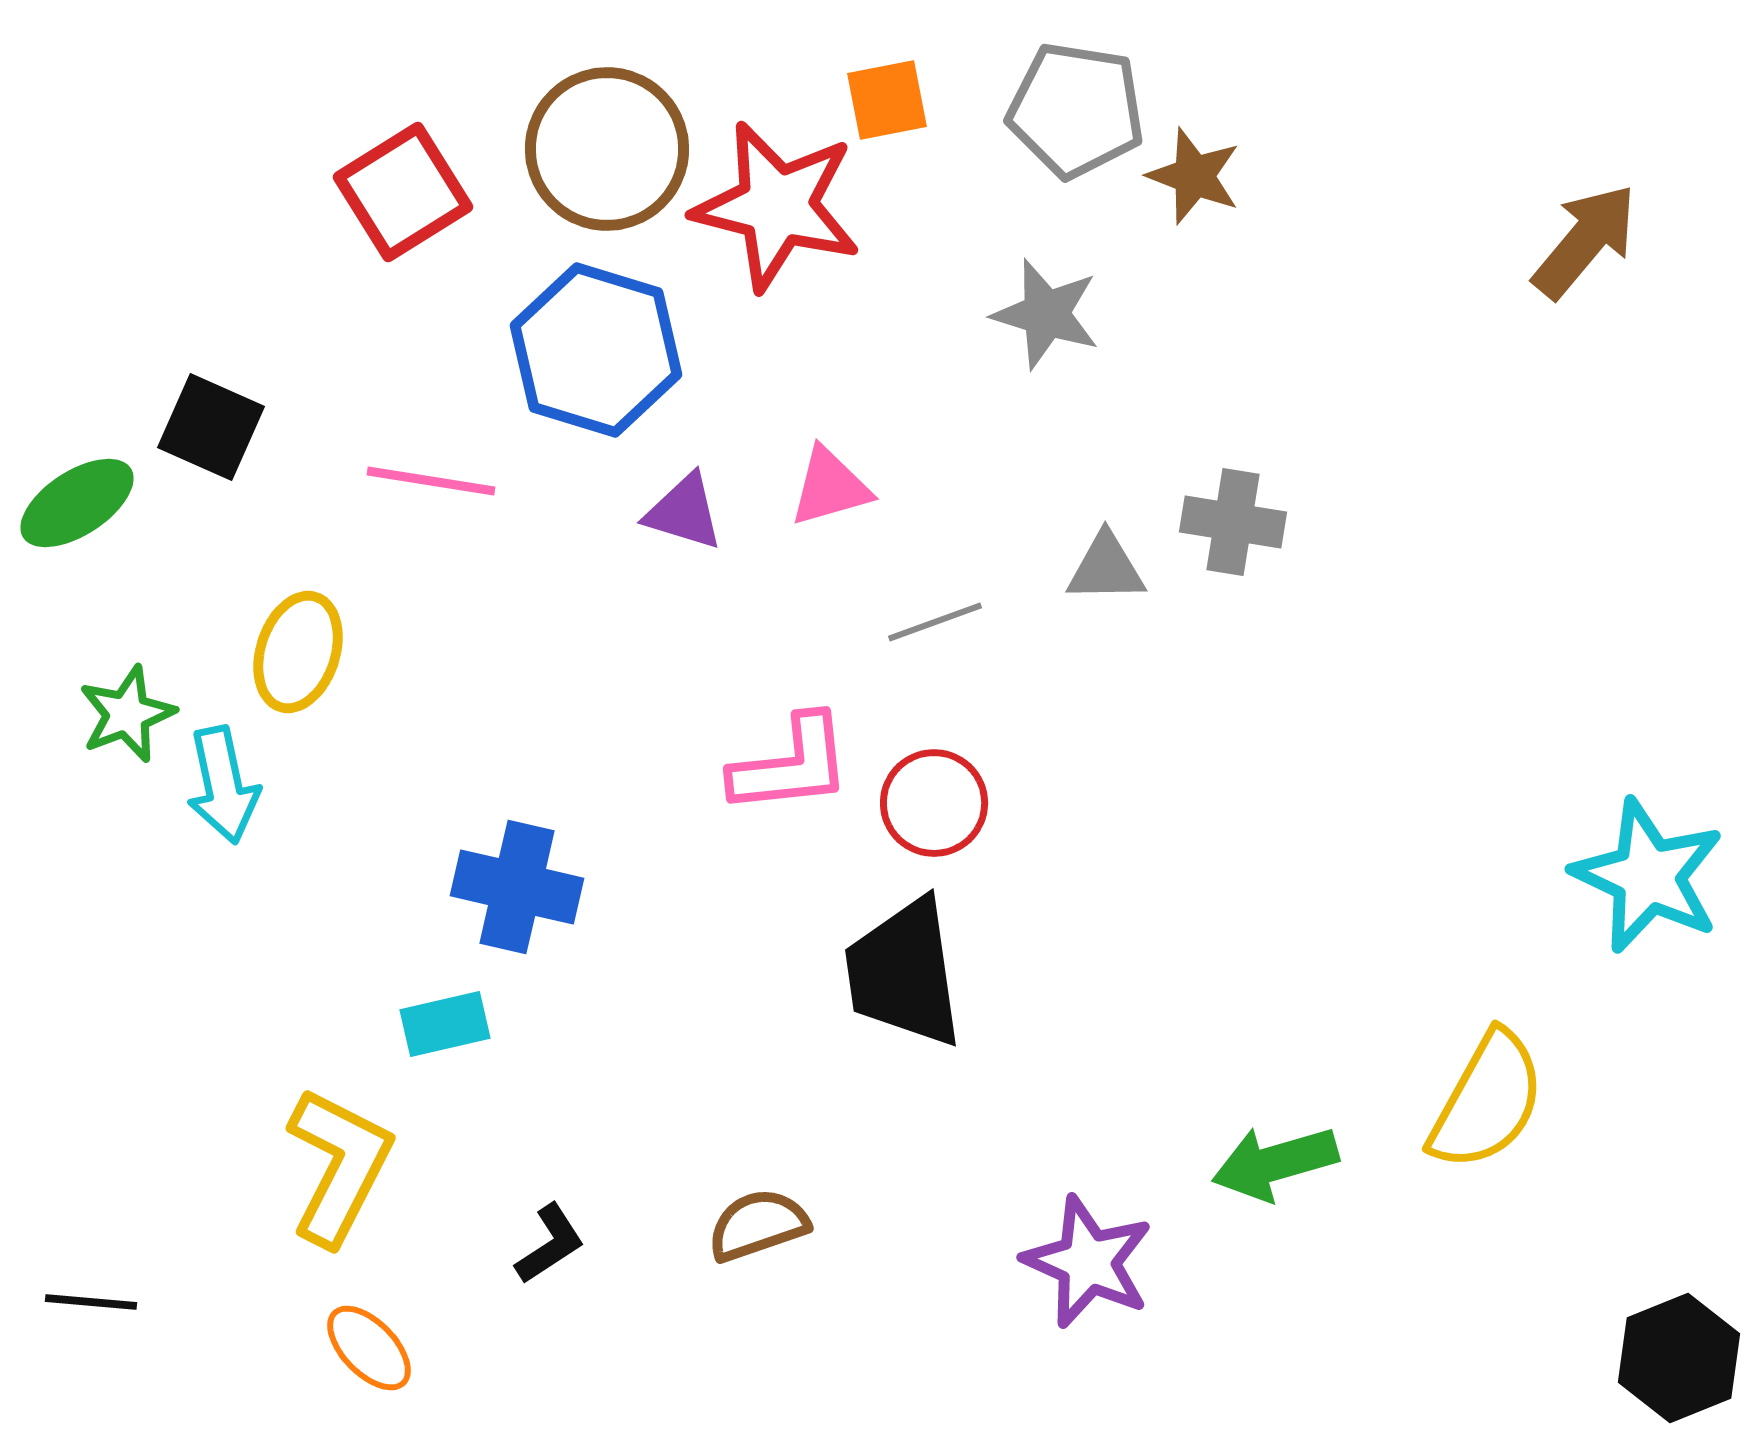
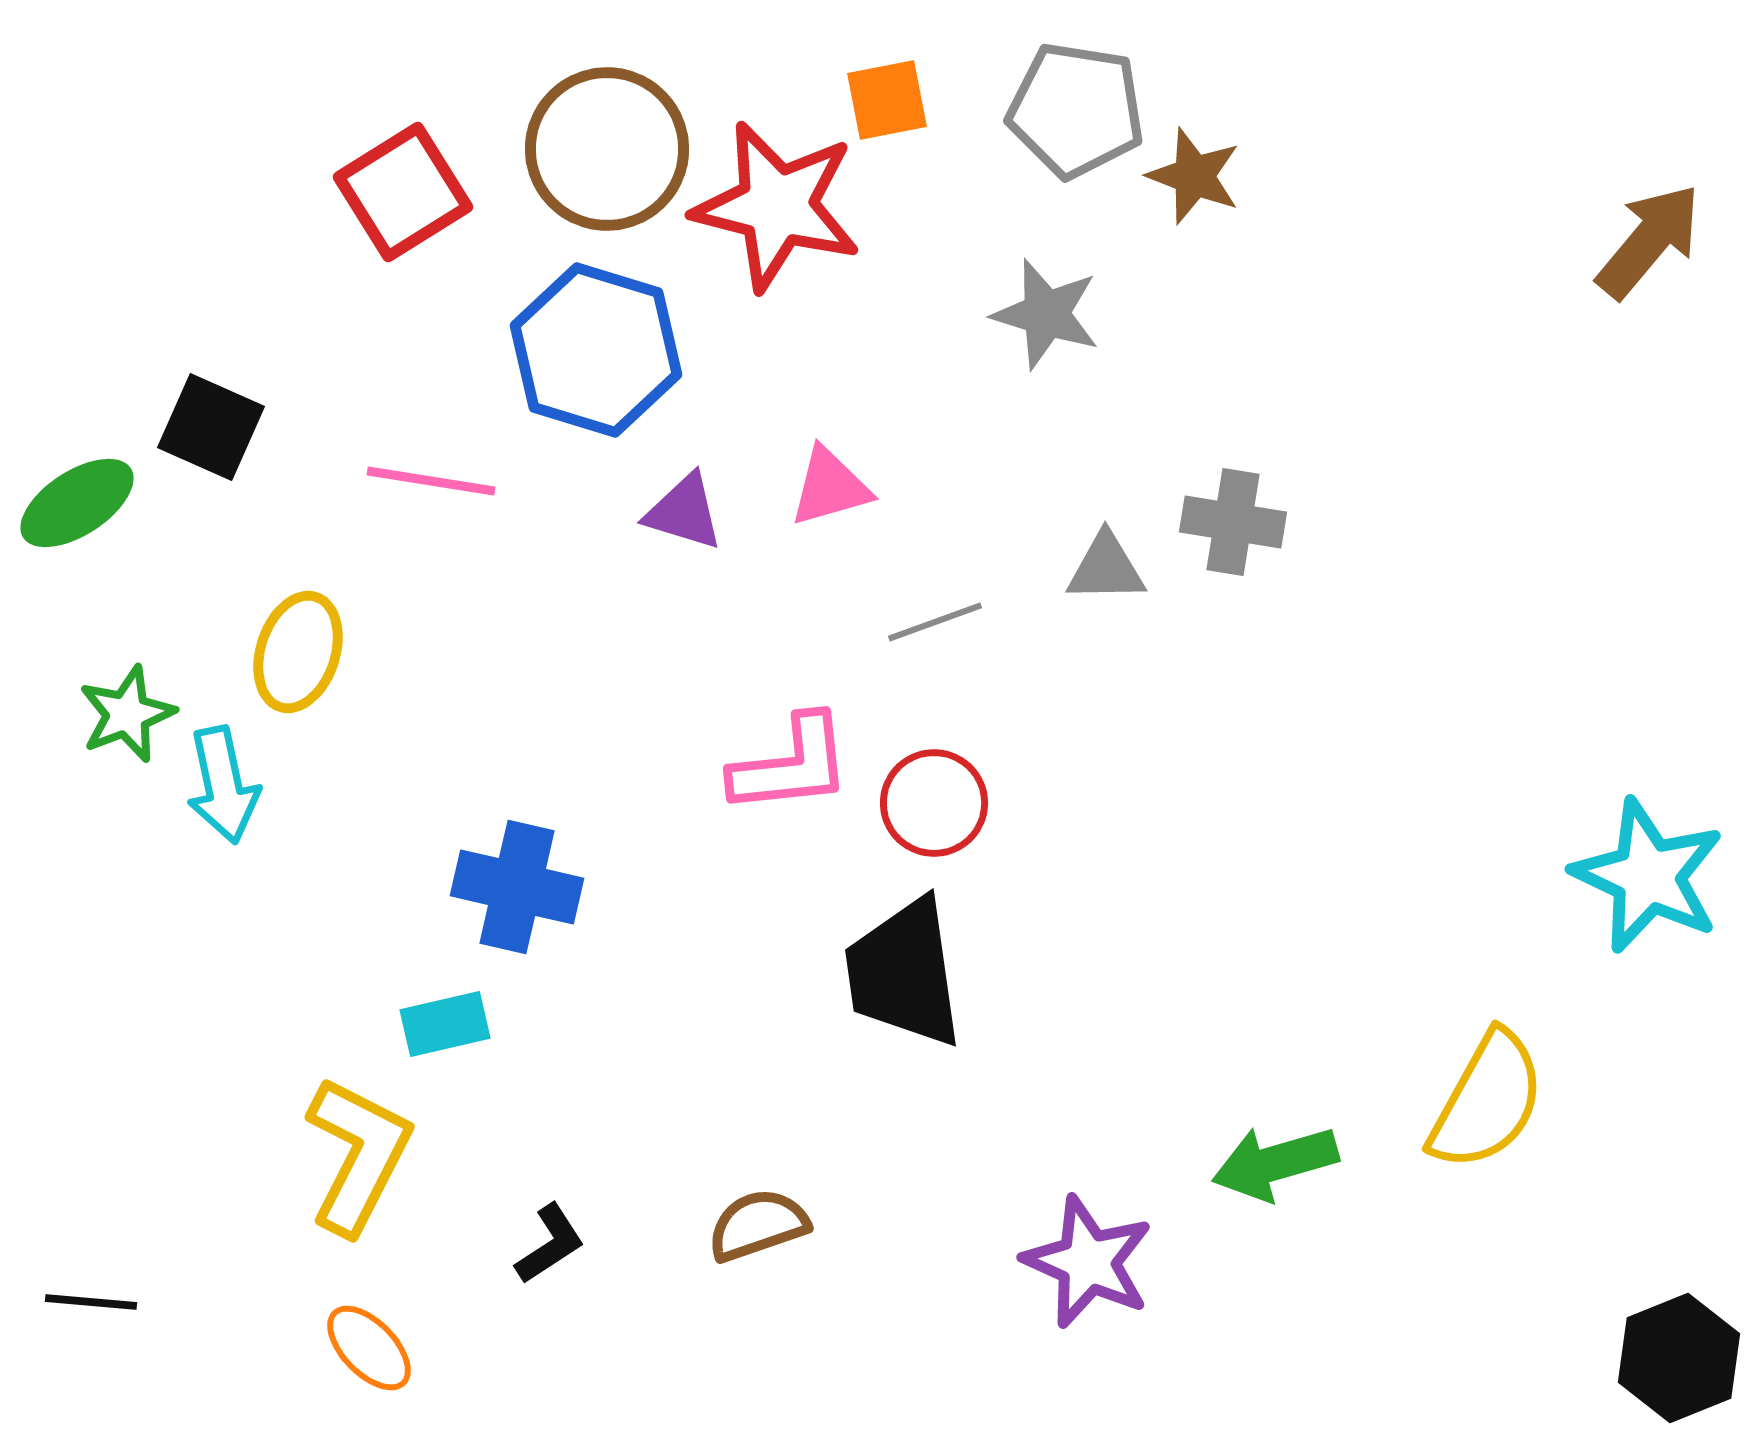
brown arrow: moved 64 px right
yellow L-shape: moved 19 px right, 11 px up
